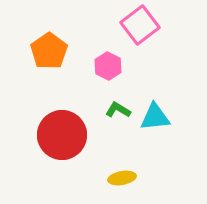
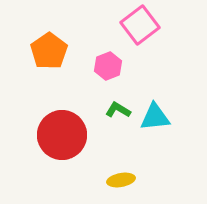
pink hexagon: rotated 12 degrees clockwise
yellow ellipse: moved 1 px left, 2 px down
